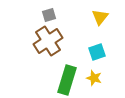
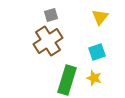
gray square: moved 2 px right
